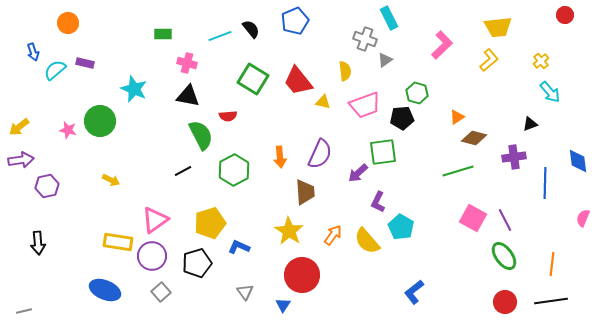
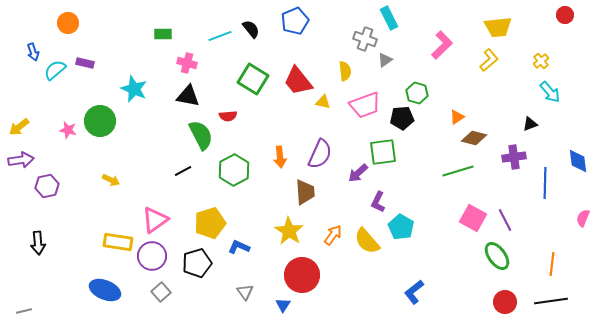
green ellipse at (504, 256): moved 7 px left
